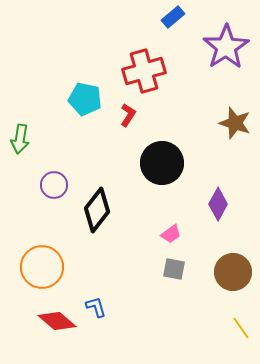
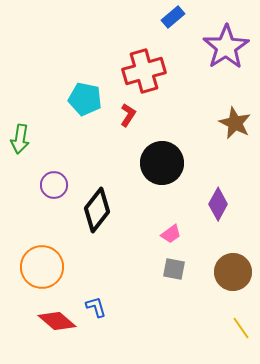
brown star: rotated 8 degrees clockwise
